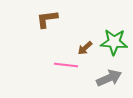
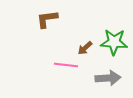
gray arrow: moved 1 px left; rotated 20 degrees clockwise
